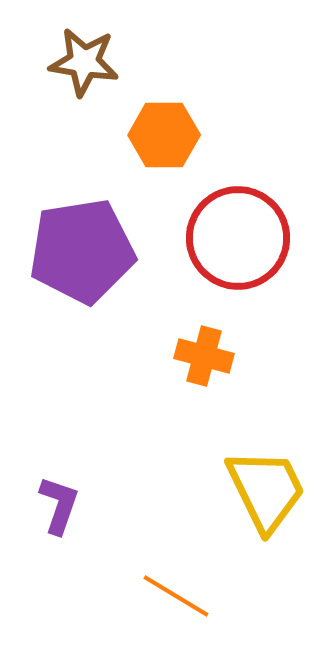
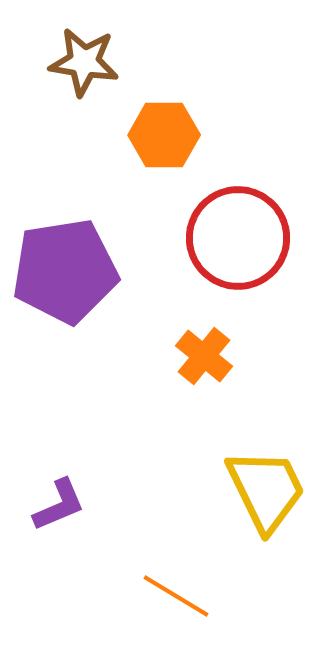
purple pentagon: moved 17 px left, 20 px down
orange cross: rotated 24 degrees clockwise
purple L-shape: rotated 48 degrees clockwise
